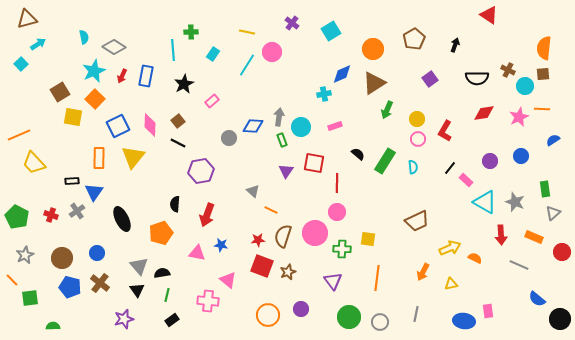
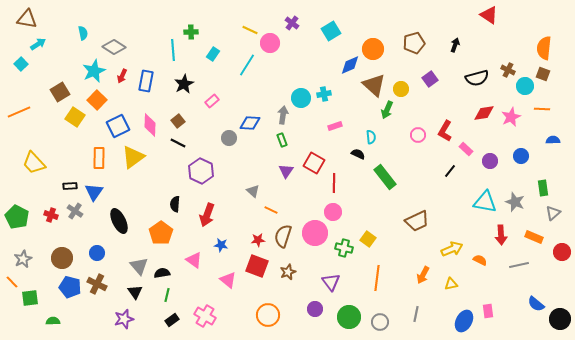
brown triangle at (27, 19): rotated 25 degrees clockwise
yellow line at (247, 32): moved 3 px right, 2 px up; rotated 14 degrees clockwise
cyan semicircle at (84, 37): moved 1 px left, 4 px up
brown pentagon at (414, 39): moved 4 px down; rotated 15 degrees clockwise
pink circle at (272, 52): moved 2 px left, 9 px up
blue diamond at (342, 74): moved 8 px right, 9 px up
brown square at (543, 74): rotated 24 degrees clockwise
blue rectangle at (146, 76): moved 5 px down
black semicircle at (477, 78): rotated 15 degrees counterclockwise
brown triangle at (374, 83): moved 2 px down; rotated 45 degrees counterclockwise
orange square at (95, 99): moved 2 px right, 1 px down
yellow square at (73, 117): moved 2 px right; rotated 24 degrees clockwise
gray arrow at (279, 117): moved 4 px right, 2 px up
pink star at (519, 117): moved 8 px left
yellow circle at (417, 119): moved 16 px left, 30 px up
blue diamond at (253, 126): moved 3 px left, 3 px up
cyan circle at (301, 127): moved 29 px up
orange line at (19, 135): moved 23 px up
pink circle at (418, 139): moved 4 px up
blue semicircle at (553, 140): rotated 32 degrees clockwise
black semicircle at (358, 154): rotated 16 degrees counterclockwise
yellow triangle at (133, 157): rotated 15 degrees clockwise
green rectangle at (385, 161): moved 16 px down; rotated 70 degrees counterclockwise
red square at (314, 163): rotated 20 degrees clockwise
cyan semicircle at (413, 167): moved 42 px left, 30 px up
black line at (450, 168): moved 3 px down
purple hexagon at (201, 171): rotated 25 degrees counterclockwise
pink rectangle at (466, 180): moved 31 px up
black rectangle at (72, 181): moved 2 px left, 5 px down
red line at (337, 183): moved 3 px left
green rectangle at (545, 189): moved 2 px left, 1 px up
cyan triangle at (485, 202): rotated 20 degrees counterclockwise
gray cross at (77, 211): moved 2 px left; rotated 21 degrees counterclockwise
pink circle at (337, 212): moved 4 px left
black ellipse at (122, 219): moved 3 px left, 2 px down
orange pentagon at (161, 233): rotated 15 degrees counterclockwise
yellow square at (368, 239): rotated 28 degrees clockwise
yellow arrow at (450, 248): moved 2 px right, 1 px down
green cross at (342, 249): moved 2 px right, 1 px up; rotated 12 degrees clockwise
pink triangle at (197, 253): moved 3 px left, 7 px down; rotated 24 degrees clockwise
gray star at (25, 255): moved 2 px left, 4 px down
orange semicircle at (475, 258): moved 5 px right, 2 px down
gray line at (519, 265): rotated 36 degrees counterclockwise
red square at (262, 266): moved 5 px left
orange arrow at (423, 272): moved 3 px down
orange line at (12, 280): moved 2 px down
purple triangle at (333, 281): moved 2 px left, 1 px down
brown cross at (100, 283): moved 3 px left, 1 px down; rotated 12 degrees counterclockwise
black triangle at (137, 290): moved 2 px left, 2 px down
blue semicircle at (537, 299): moved 1 px left, 5 px down
pink cross at (208, 301): moved 3 px left, 15 px down; rotated 25 degrees clockwise
purple circle at (301, 309): moved 14 px right
blue ellipse at (464, 321): rotated 70 degrees counterclockwise
green semicircle at (53, 326): moved 5 px up
